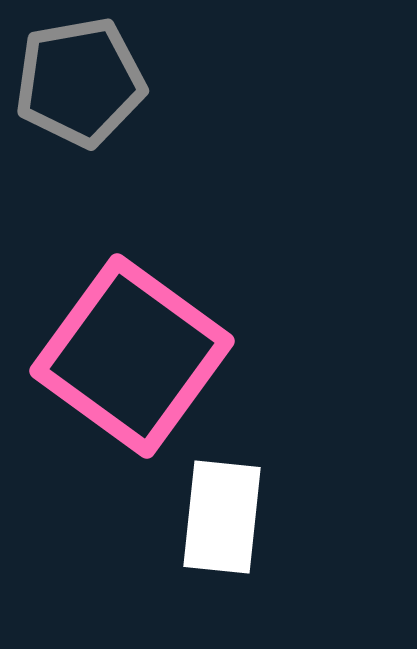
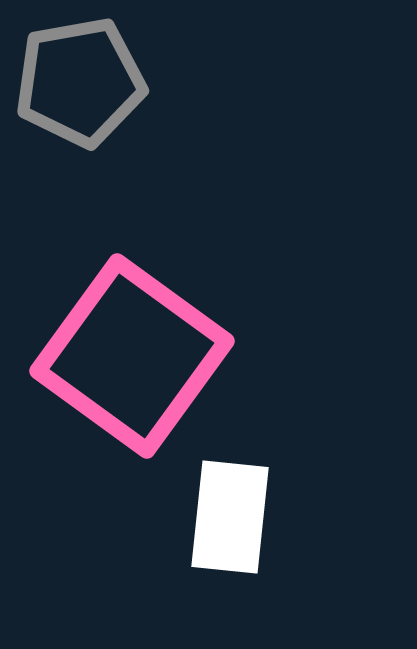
white rectangle: moved 8 px right
